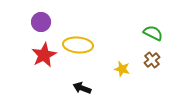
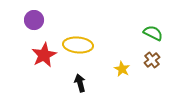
purple circle: moved 7 px left, 2 px up
yellow star: rotated 14 degrees clockwise
black arrow: moved 2 px left, 5 px up; rotated 54 degrees clockwise
